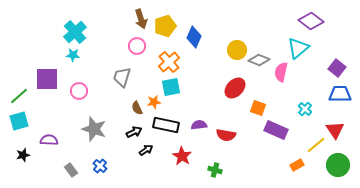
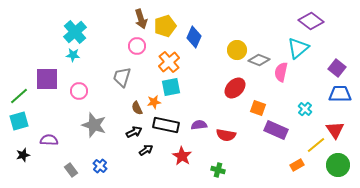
gray star at (94, 129): moved 4 px up
green cross at (215, 170): moved 3 px right
